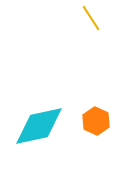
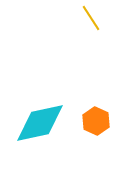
cyan diamond: moved 1 px right, 3 px up
